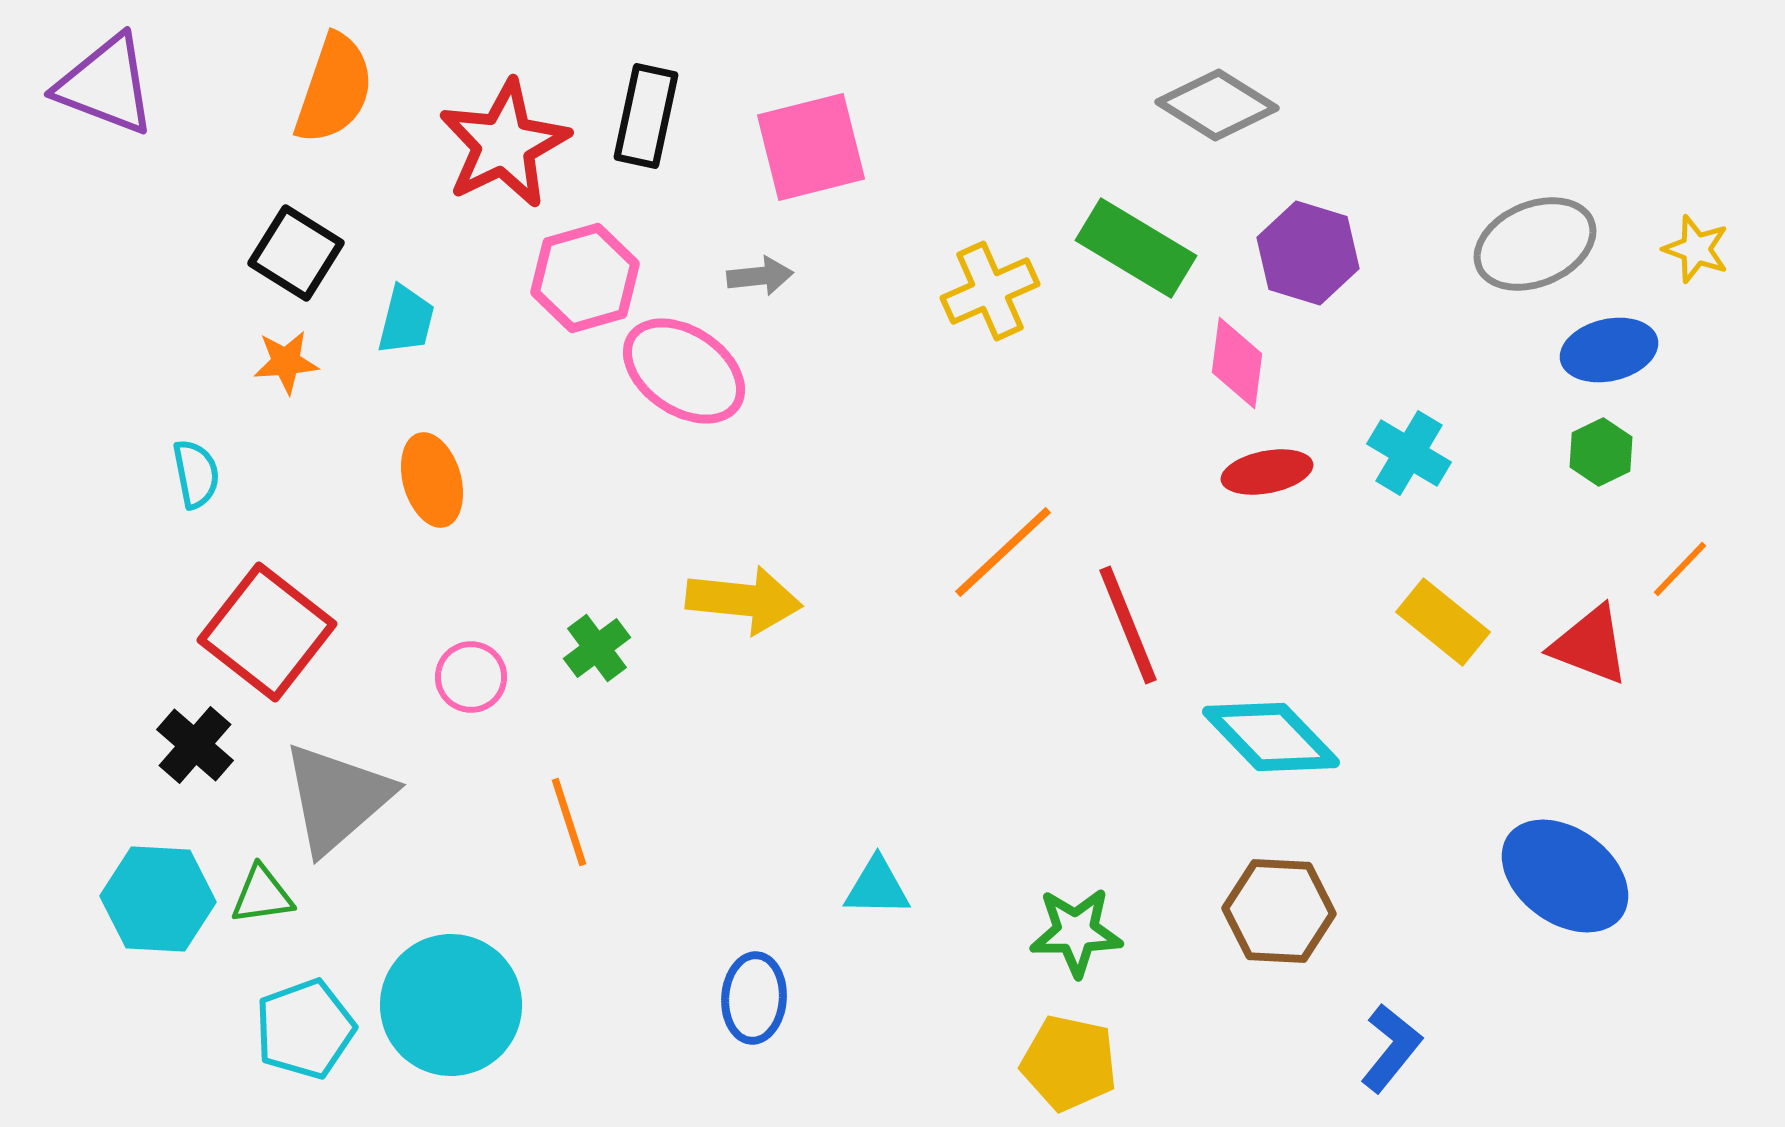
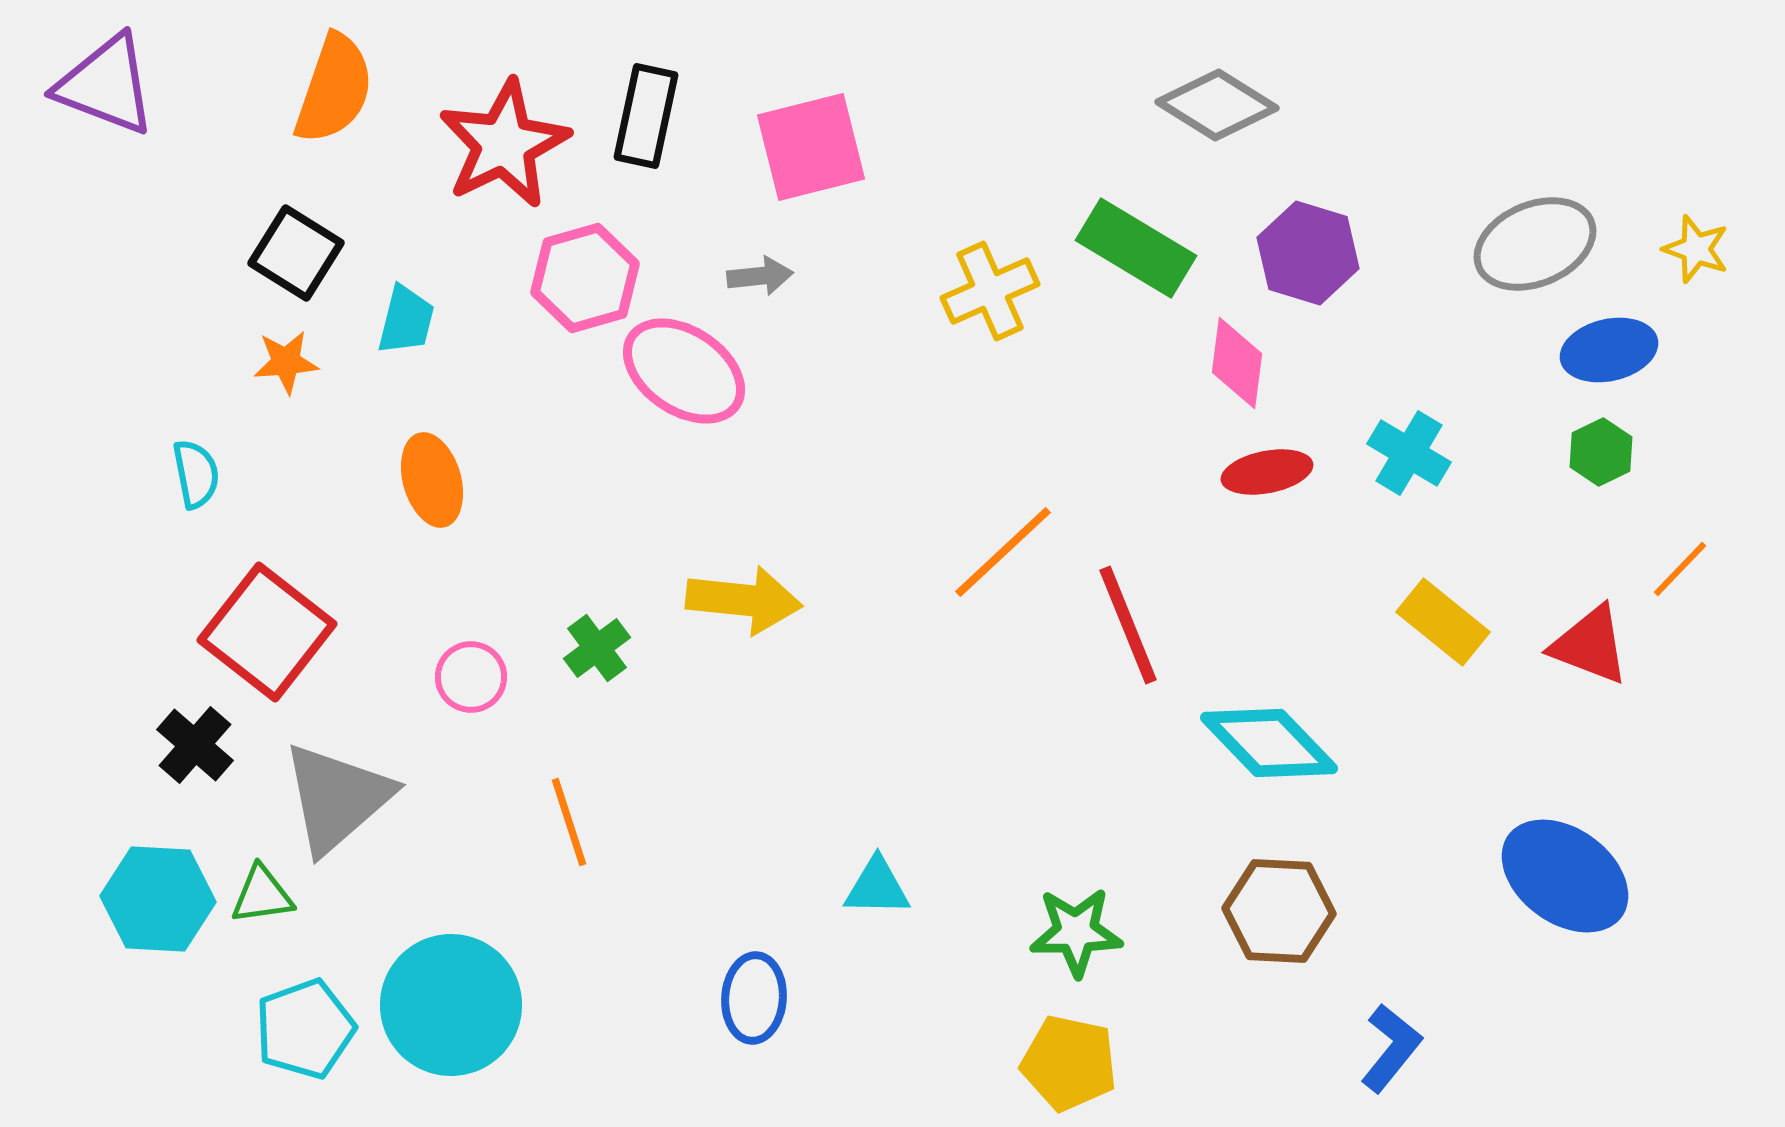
cyan diamond at (1271, 737): moved 2 px left, 6 px down
